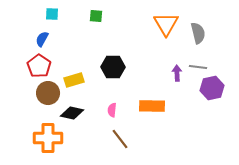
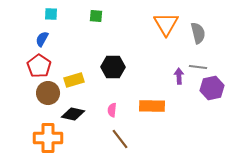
cyan square: moved 1 px left
purple arrow: moved 2 px right, 3 px down
black diamond: moved 1 px right, 1 px down
